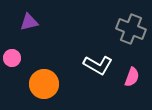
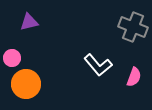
gray cross: moved 2 px right, 2 px up
white L-shape: rotated 20 degrees clockwise
pink semicircle: moved 2 px right
orange circle: moved 18 px left
